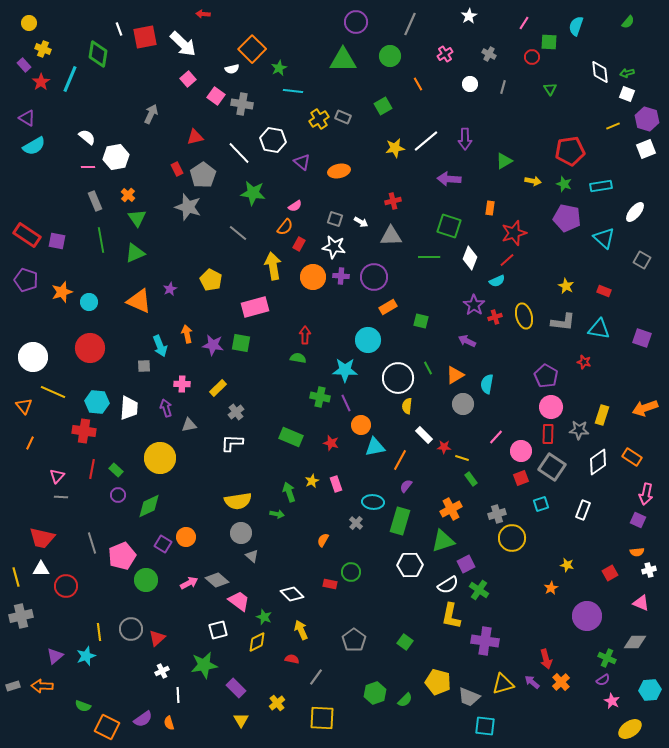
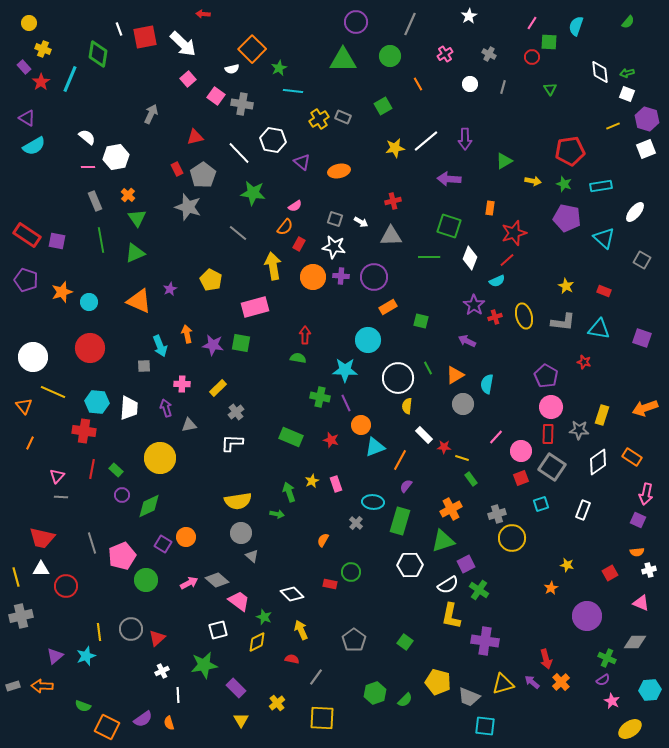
pink line at (524, 23): moved 8 px right
purple rectangle at (24, 65): moved 2 px down
red star at (331, 443): moved 3 px up
cyan triangle at (375, 447): rotated 10 degrees counterclockwise
purple circle at (118, 495): moved 4 px right
